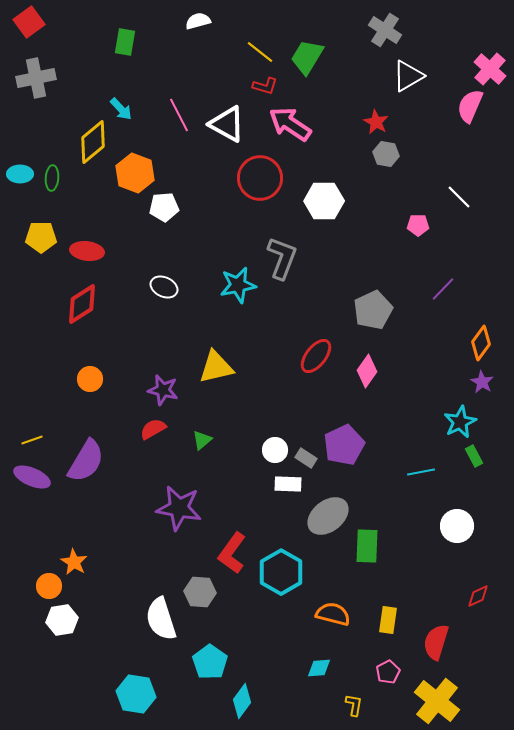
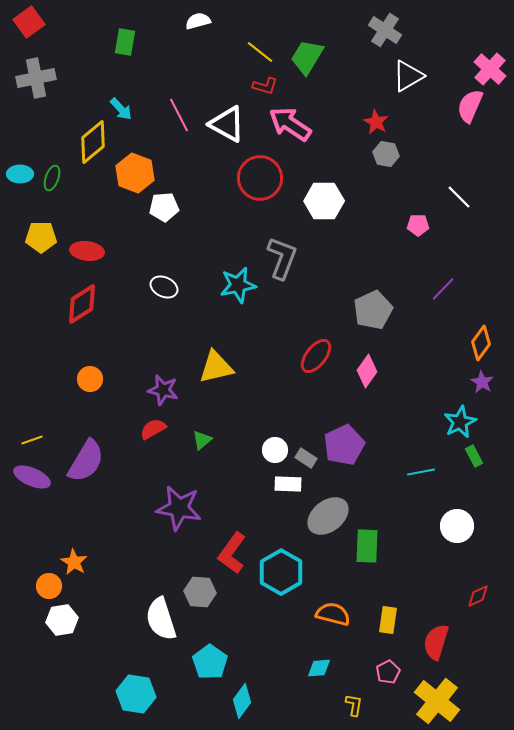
green ellipse at (52, 178): rotated 15 degrees clockwise
